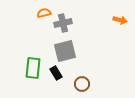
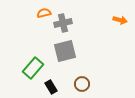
green rectangle: rotated 35 degrees clockwise
black rectangle: moved 5 px left, 14 px down
